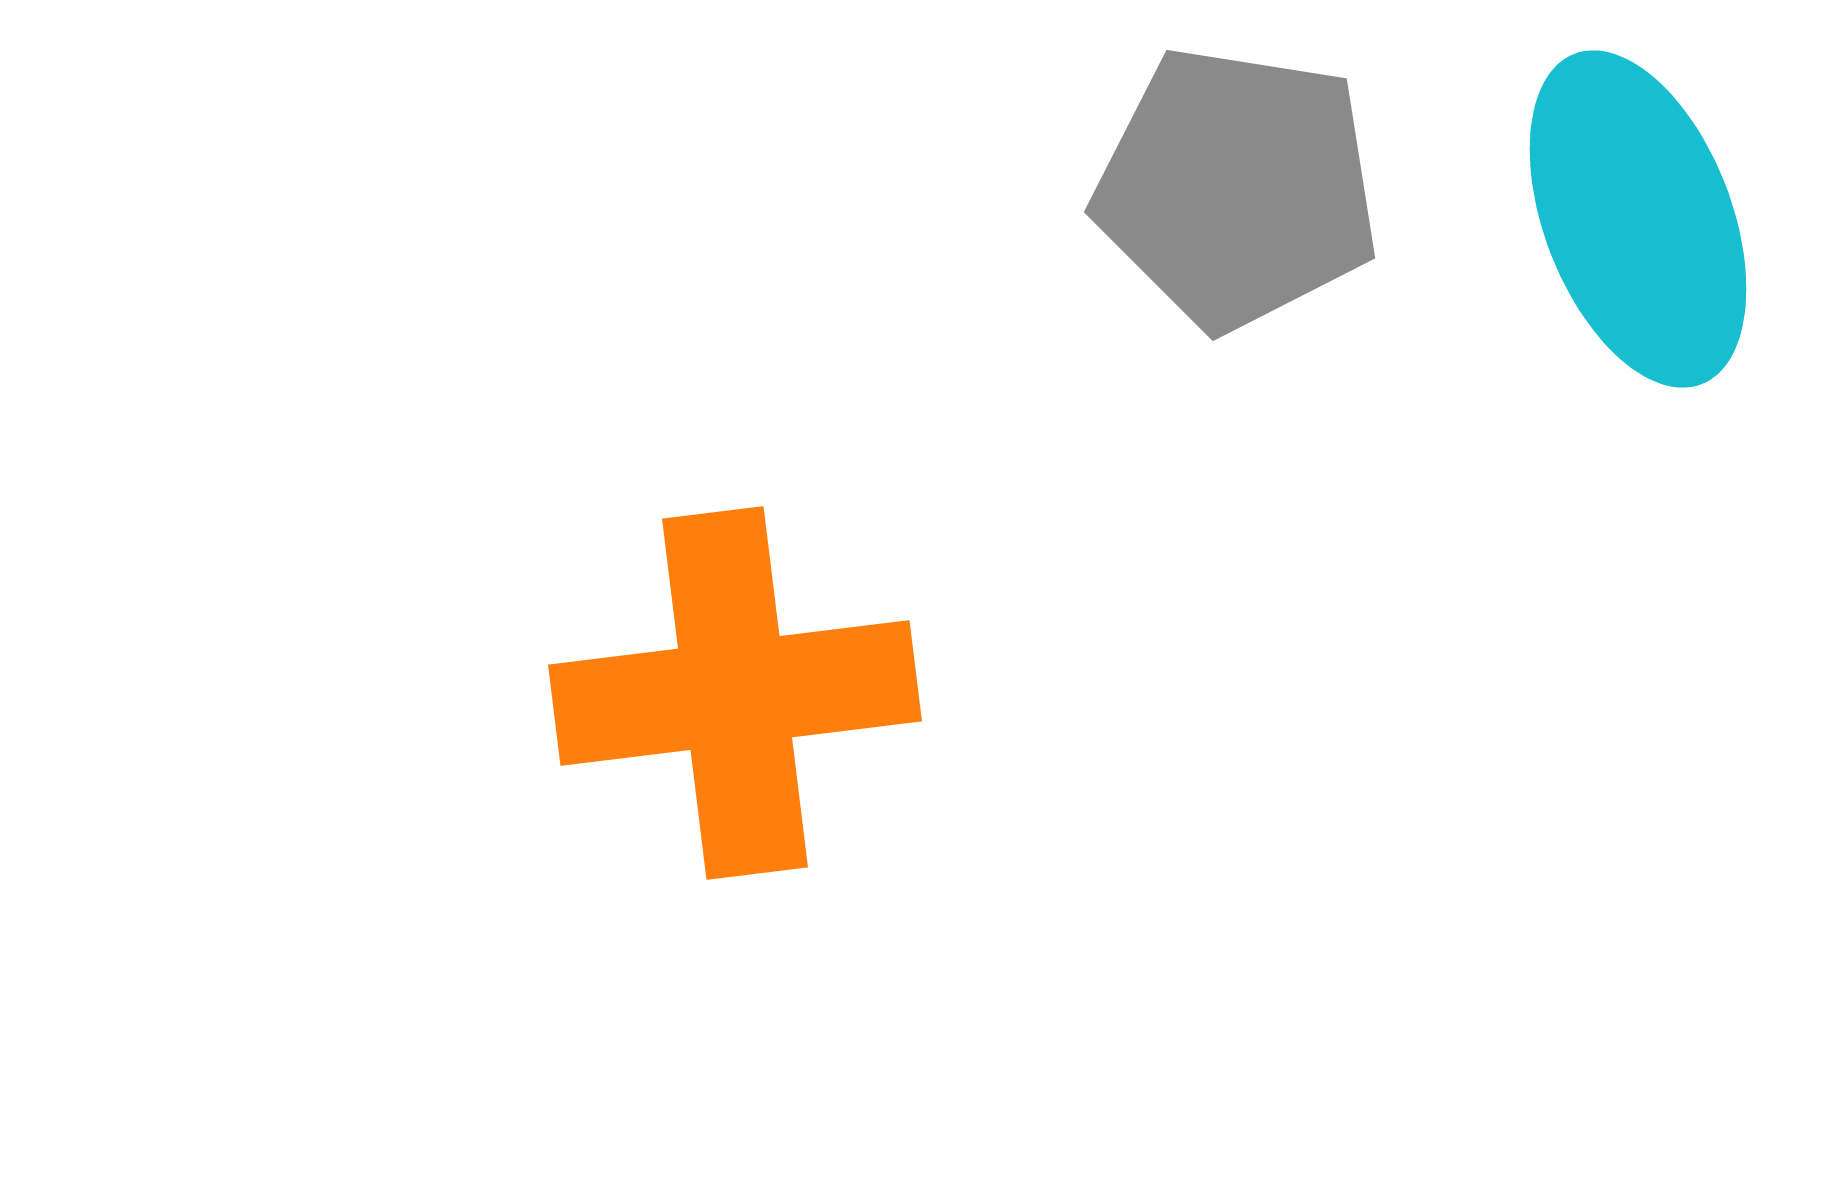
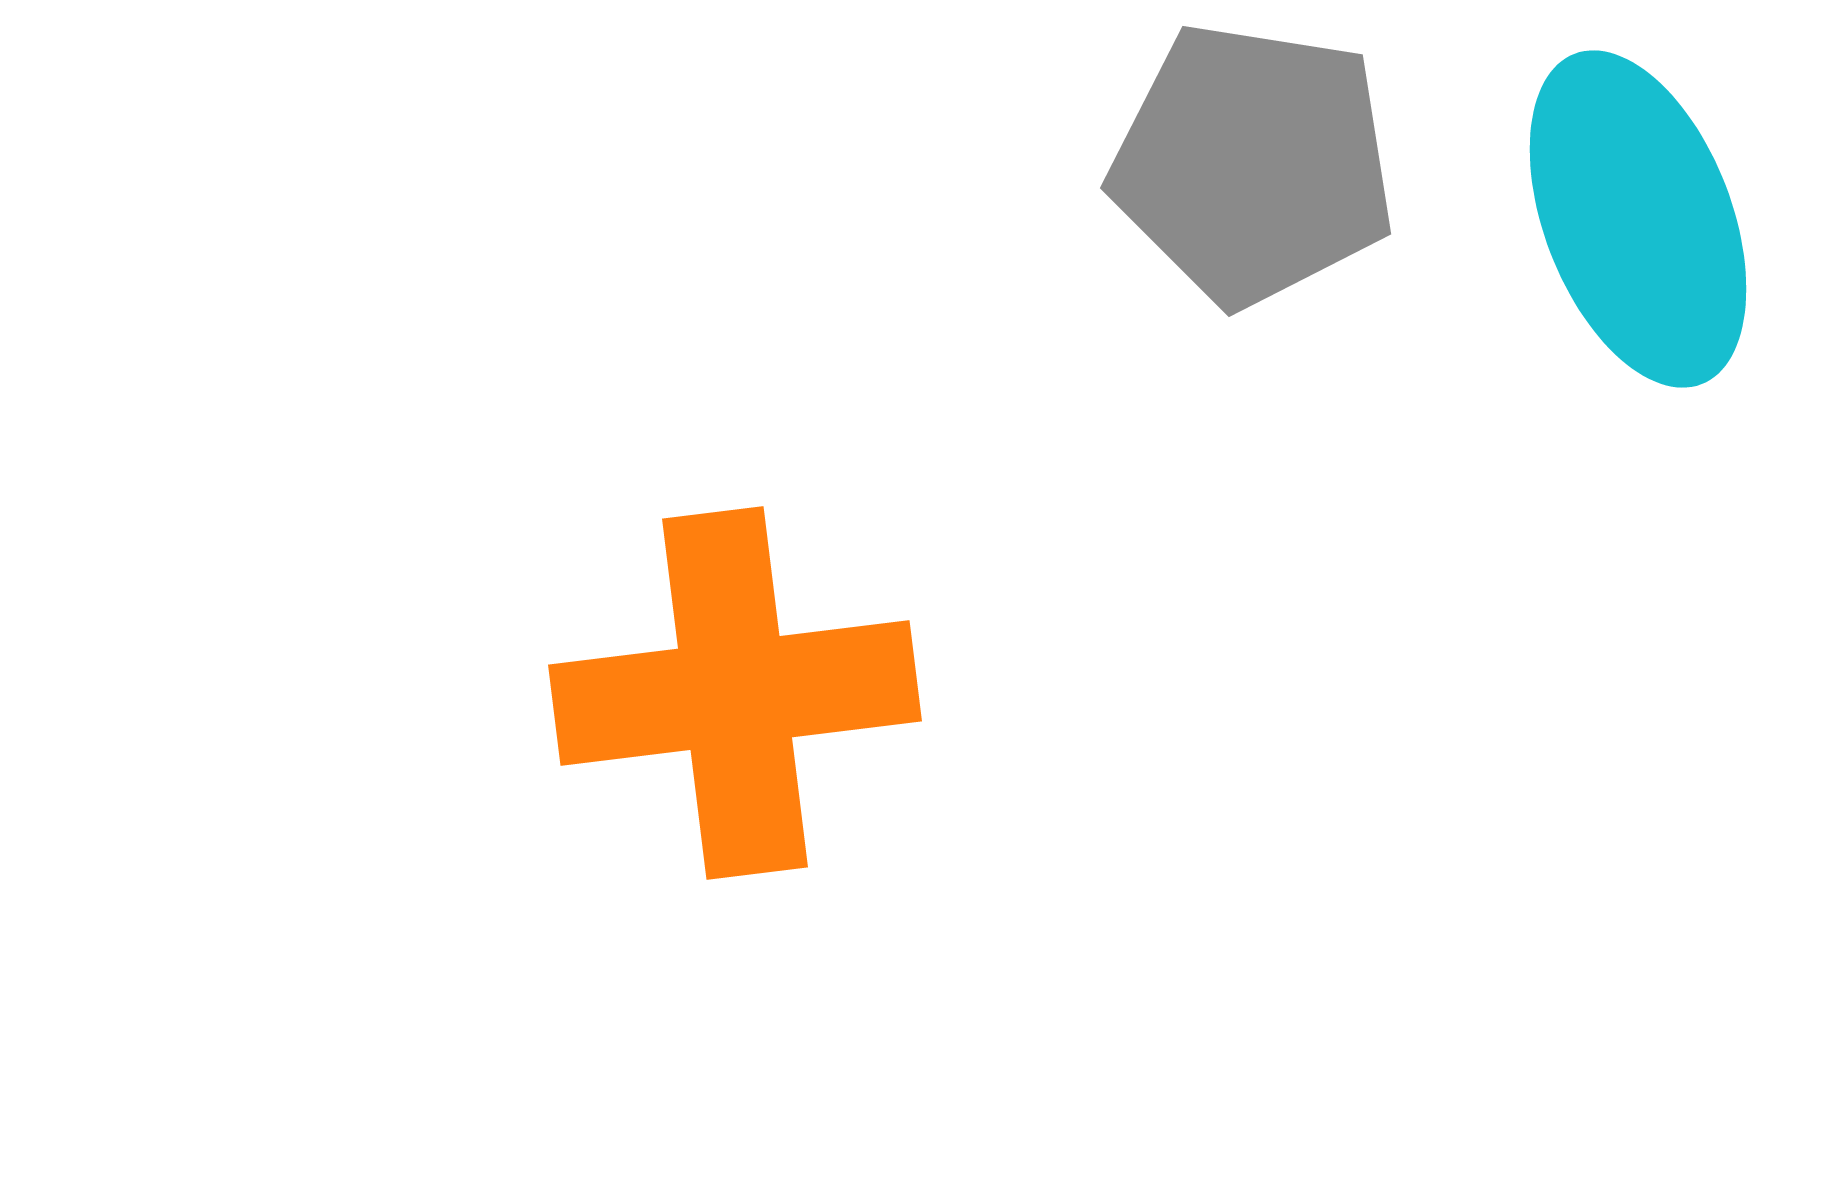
gray pentagon: moved 16 px right, 24 px up
